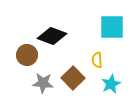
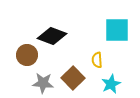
cyan square: moved 5 px right, 3 px down
